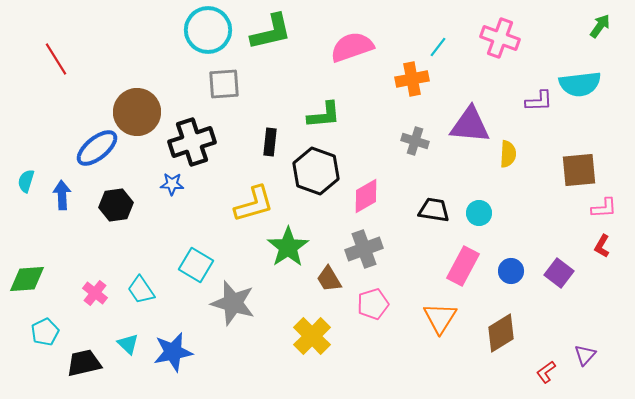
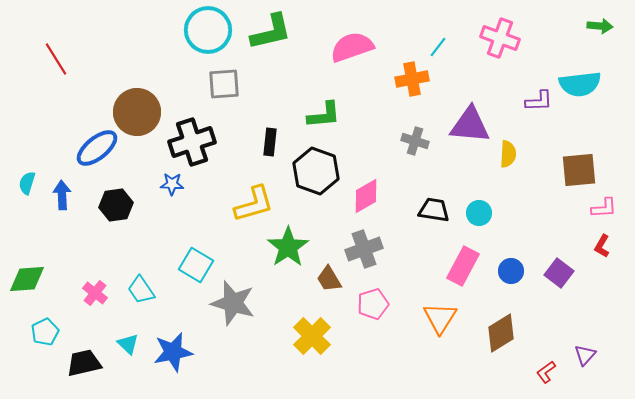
green arrow at (600, 26): rotated 60 degrees clockwise
cyan semicircle at (26, 181): moved 1 px right, 2 px down
